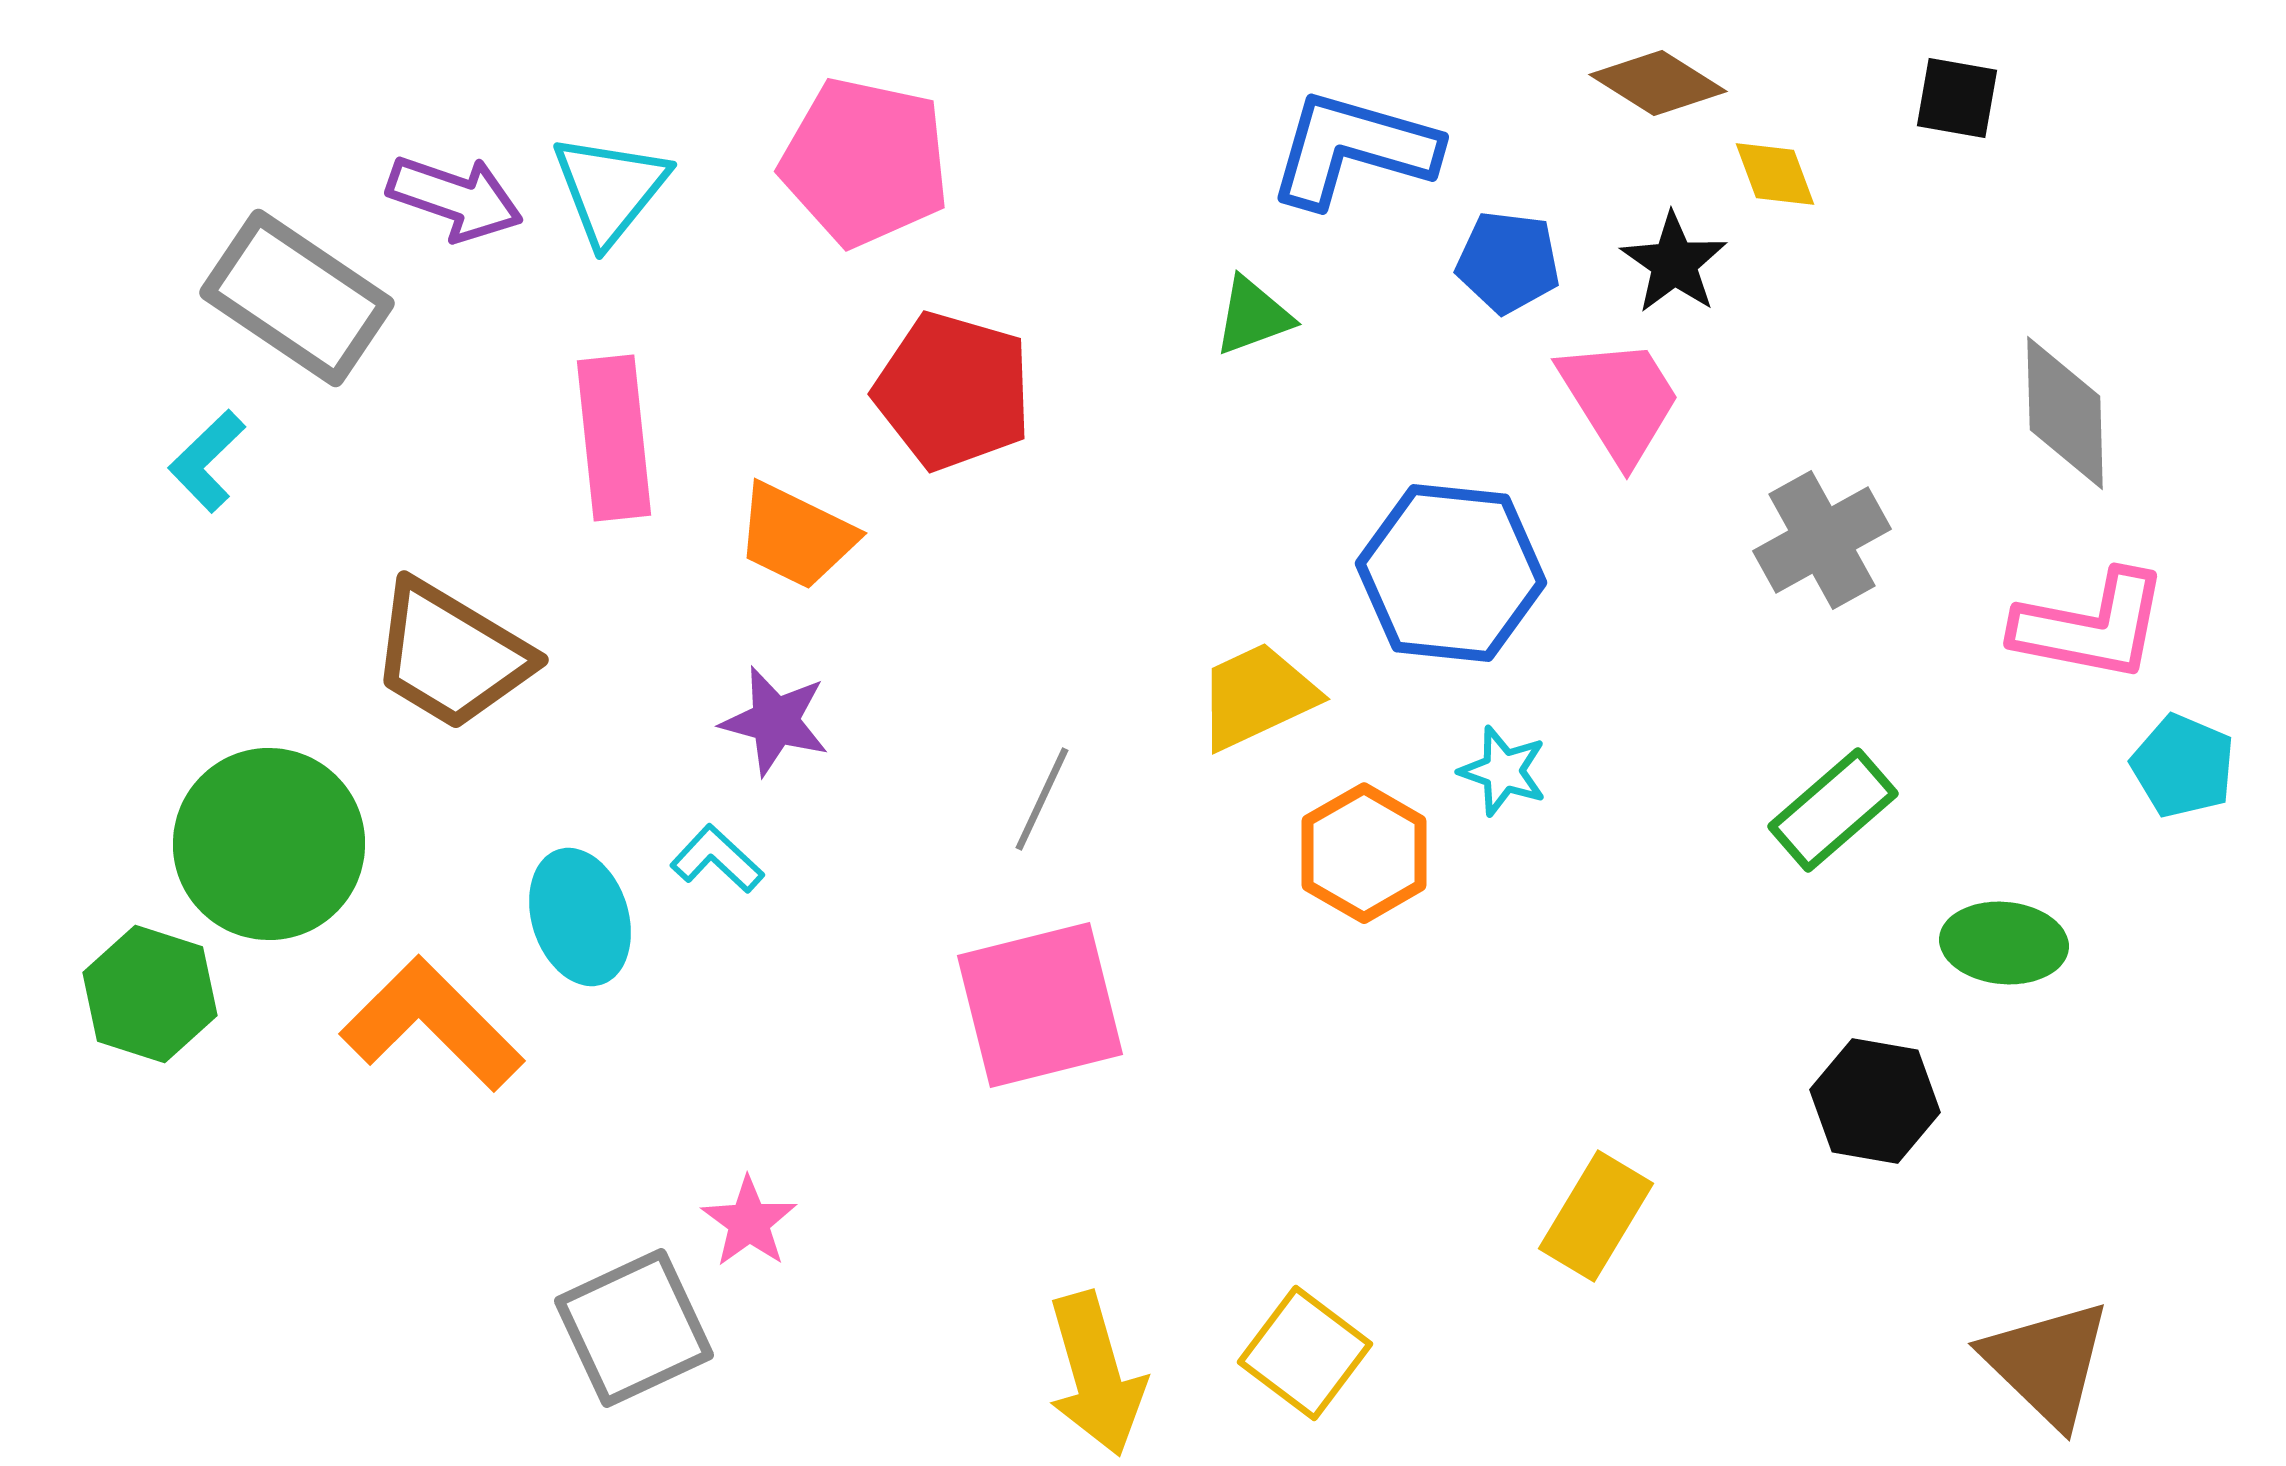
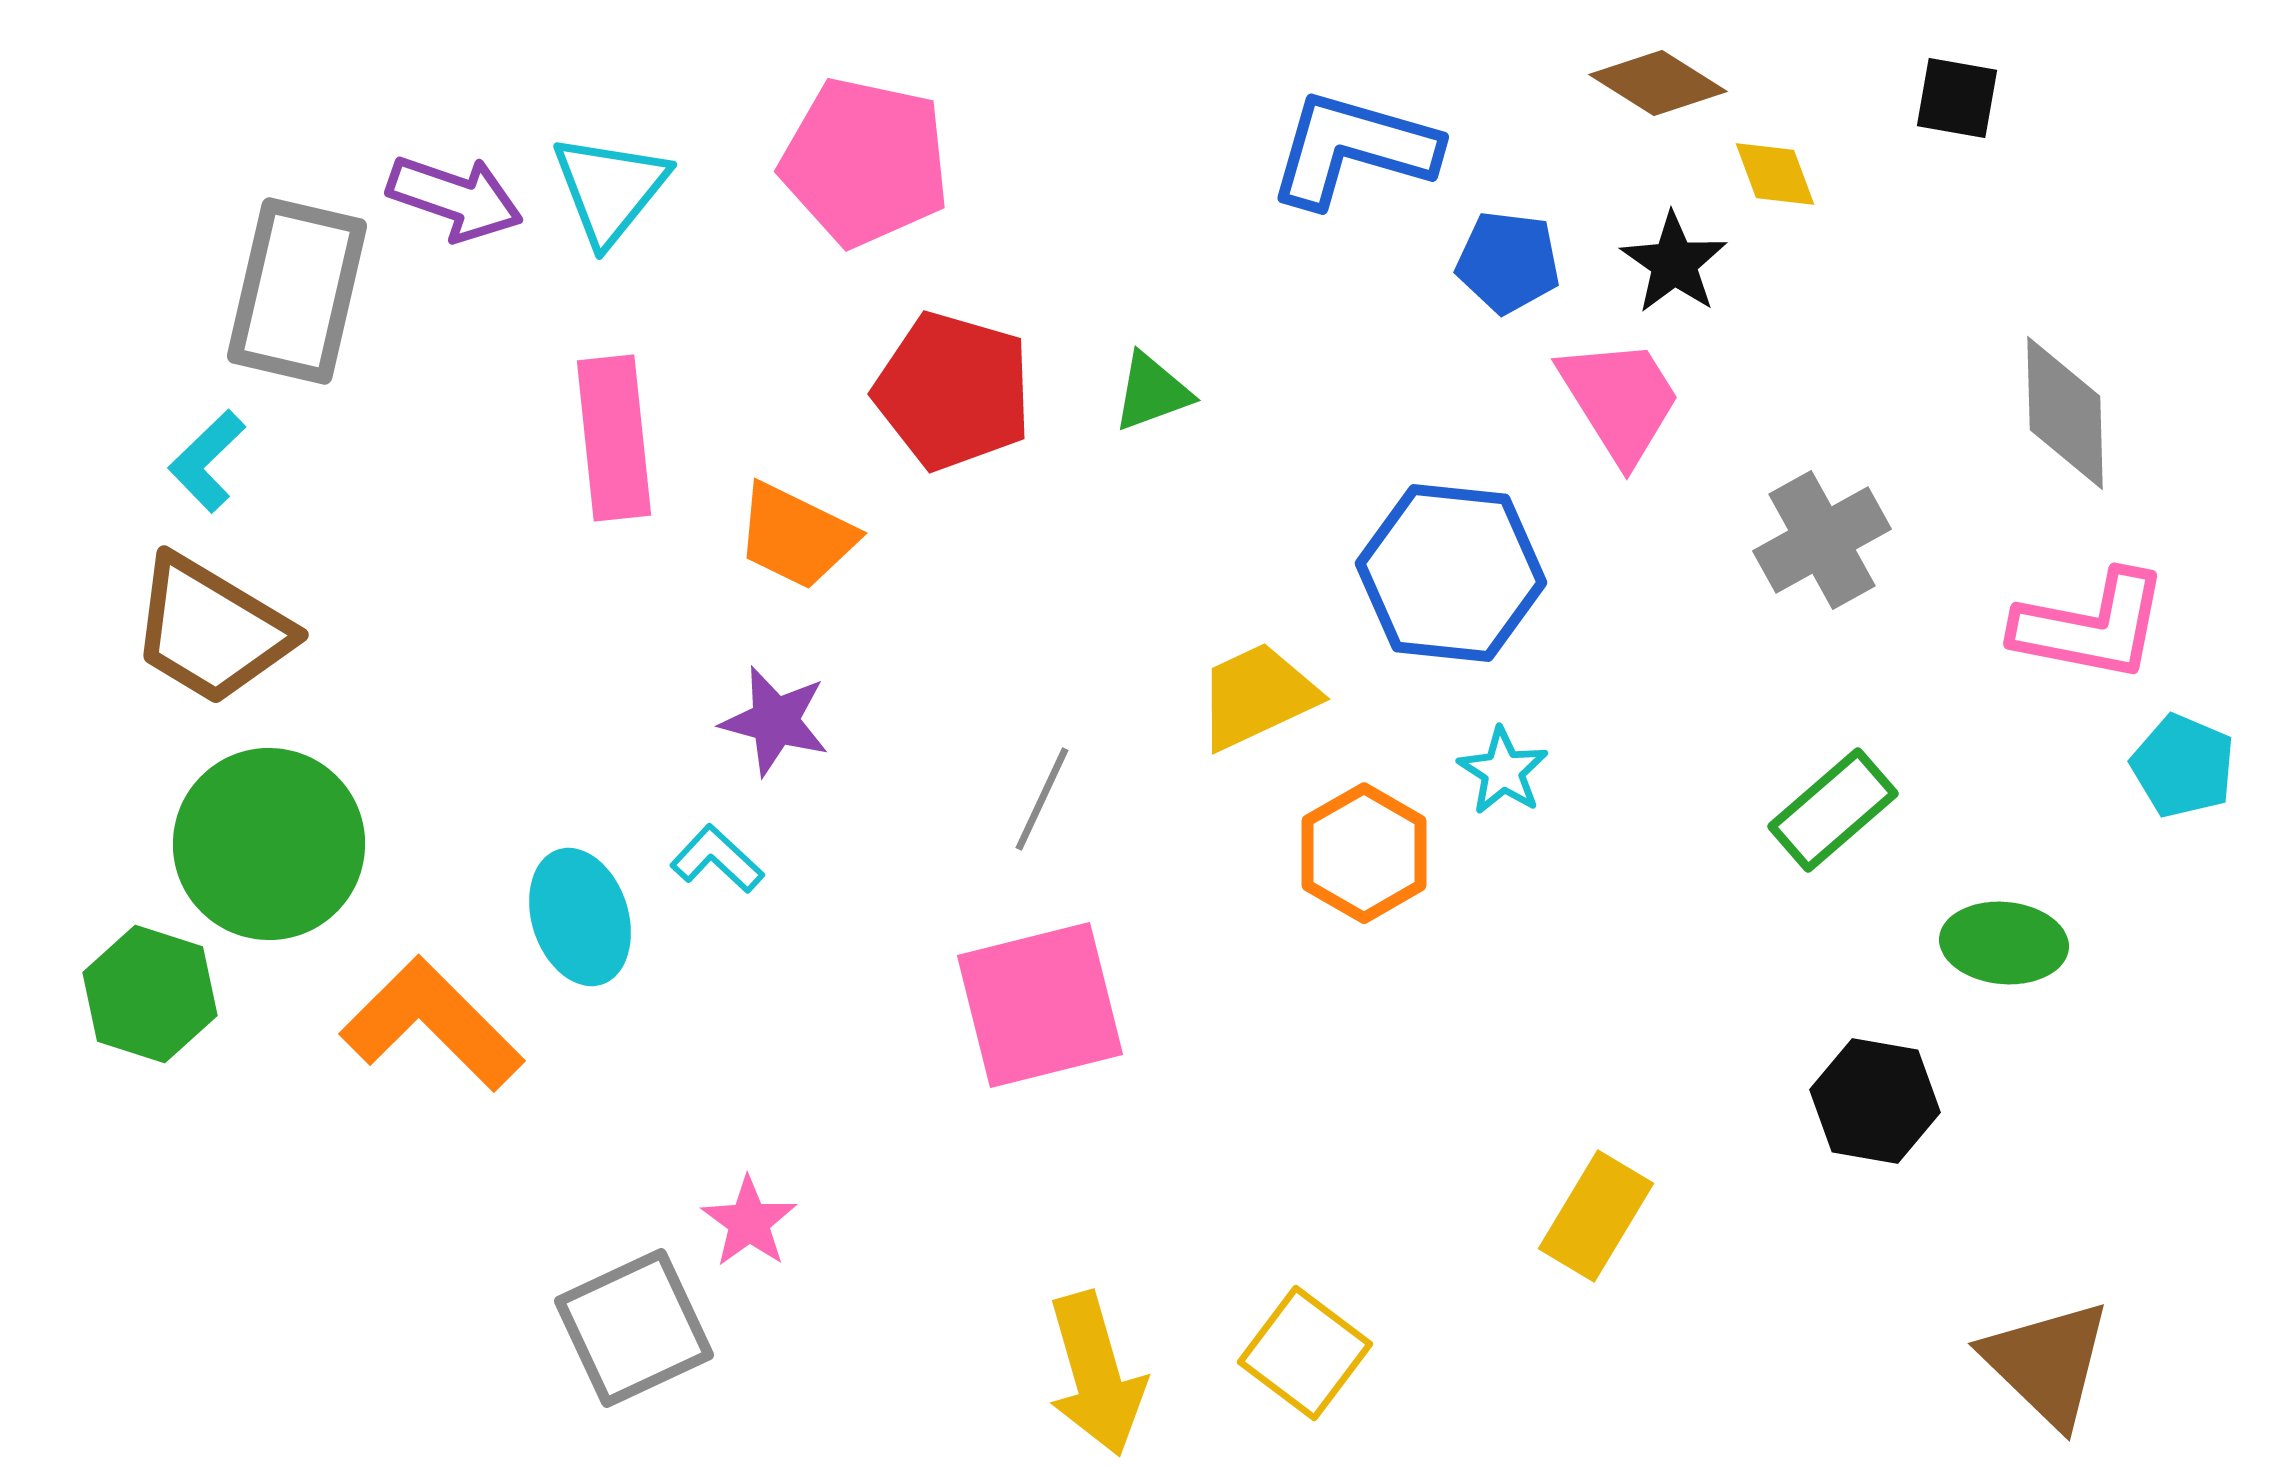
gray rectangle at (297, 298): moved 7 px up; rotated 69 degrees clockwise
green triangle at (1253, 316): moved 101 px left, 76 px down
brown trapezoid at (451, 655): moved 240 px left, 25 px up
cyan star at (1503, 771): rotated 14 degrees clockwise
